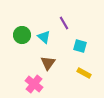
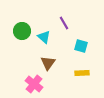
green circle: moved 4 px up
cyan square: moved 1 px right
yellow rectangle: moved 2 px left; rotated 32 degrees counterclockwise
